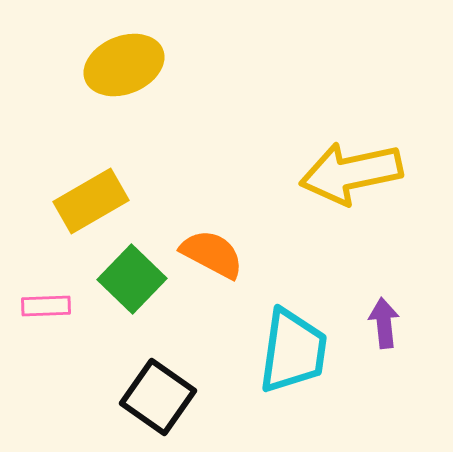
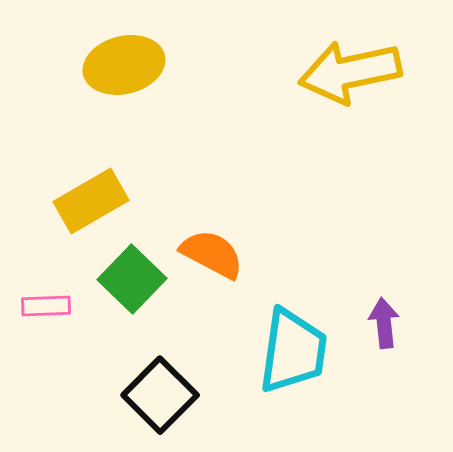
yellow ellipse: rotated 8 degrees clockwise
yellow arrow: moved 1 px left, 101 px up
black square: moved 2 px right, 2 px up; rotated 10 degrees clockwise
